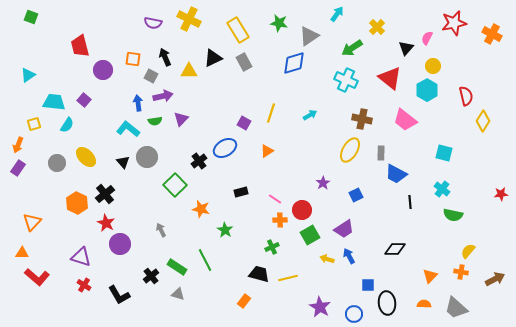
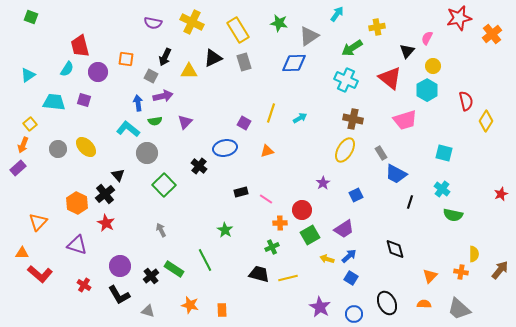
yellow cross at (189, 19): moved 3 px right, 3 px down
red star at (454, 23): moved 5 px right, 5 px up
yellow cross at (377, 27): rotated 35 degrees clockwise
orange cross at (492, 34): rotated 24 degrees clockwise
black triangle at (406, 48): moved 1 px right, 3 px down
black arrow at (165, 57): rotated 132 degrees counterclockwise
orange square at (133, 59): moved 7 px left
gray rectangle at (244, 62): rotated 12 degrees clockwise
blue diamond at (294, 63): rotated 15 degrees clockwise
purple circle at (103, 70): moved 5 px left, 2 px down
red semicircle at (466, 96): moved 5 px down
purple square at (84, 100): rotated 24 degrees counterclockwise
cyan arrow at (310, 115): moved 10 px left, 3 px down
purple triangle at (181, 119): moved 4 px right, 3 px down
brown cross at (362, 119): moved 9 px left
pink trapezoid at (405, 120): rotated 55 degrees counterclockwise
yellow diamond at (483, 121): moved 3 px right
yellow square at (34, 124): moved 4 px left; rotated 24 degrees counterclockwise
cyan semicircle at (67, 125): moved 56 px up
orange arrow at (18, 145): moved 5 px right
blue ellipse at (225, 148): rotated 20 degrees clockwise
yellow ellipse at (350, 150): moved 5 px left
orange triangle at (267, 151): rotated 16 degrees clockwise
gray rectangle at (381, 153): rotated 32 degrees counterclockwise
yellow ellipse at (86, 157): moved 10 px up
gray circle at (147, 157): moved 4 px up
black cross at (199, 161): moved 5 px down; rotated 14 degrees counterclockwise
black triangle at (123, 162): moved 5 px left, 13 px down
gray circle at (57, 163): moved 1 px right, 14 px up
purple rectangle at (18, 168): rotated 14 degrees clockwise
green square at (175, 185): moved 11 px left
red star at (501, 194): rotated 16 degrees counterclockwise
pink line at (275, 199): moved 9 px left
black line at (410, 202): rotated 24 degrees clockwise
orange star at (201, 209): moved 11 px left, 96 px down
orange cross at (280, 220): moved 3 px down
orange triangle at (32, 222): moved 6 px right
purple circle at (120, 244): moved 22 px down
black diamond at (395, 249): rotated 75 degrees clockwise
yellow semicircle at (468, 251): moved 6 px right, 3 px down; rotated 140 degrees clockwise
blue arrow at (349, 256): rotated 77 degrees clockwise
purple triangle at (81, 257): moved 4 px left, 12 px up
green rectangle at (177, 267): moved 3 px left, 2 px down
red L-shape at (37, 277): moved 3 px right, 3 px up
brown arrow at (495, 279): moved 5 px right, 9 px up; rotated 24 degrees counterclockwise
blue square at (368, 285): moved 17 px left, 7 px up; rotated 32 degrees clockwise
gray triangle at (178, 294): moved 30 px left, 17 px down
orange rectangle at (244, 301): moved 22 px left, 9 px down; rotated 40 degrees counterclockwise
black ellipse at (387, 303): rotated 20 degrees counterclockwise
gray trapezoid at (456, 308): moved 3 px right, 1 px down
